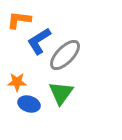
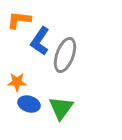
blue L-shape: moved 1 px right; rotated 24 degrees counterclockwise
gray ellipse: rotated 24 degrees counterclockwise
green triangle: moved 15 px down
